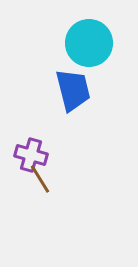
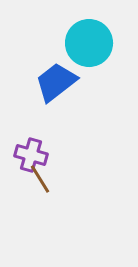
blue trapezoid: moved 17 px left, 8 px up; rotated 114 degrees counterclockwise
